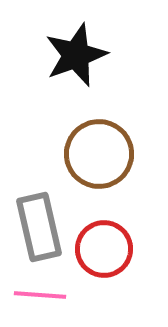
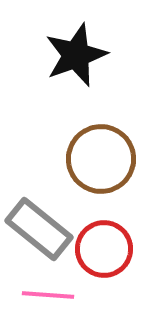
brown circle: moved 2 px right, 5 px down
gray rectangle: moved 2 px down; rotated 38 degrees counterclockwise
pink line: moved 8 px right
